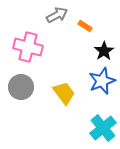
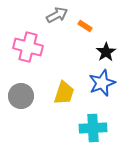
black star: moved 2 px right, 1 px down
blue star: moved 2 px down
gray circle: moved 9 px down
yellow trapezoid: rotated 55 degrees clockwise
cyan cross: moved 10 px left; rotated 36 degrees clockwise
